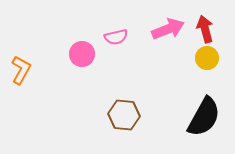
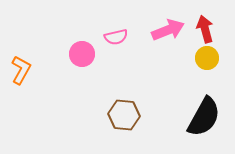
pink arrow: moved 1 px down
